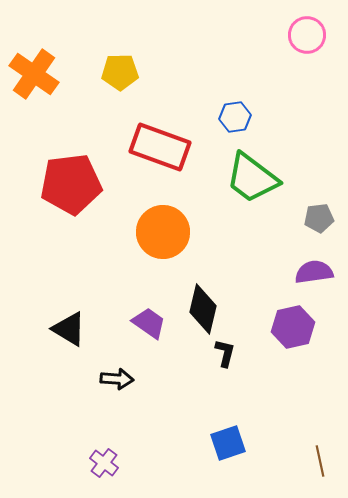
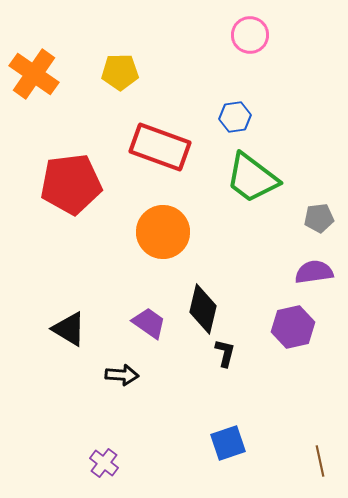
pink circle: moved 57 px left
black arrow: moved 5 px right, 4 px up
